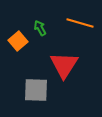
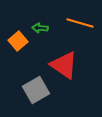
green arrow: rotated 56 degrees counterclockwise
red triangle: rotated 28 degrees counterclockwise
gray square: rotated 32 degrees counterclockwise
